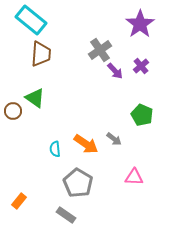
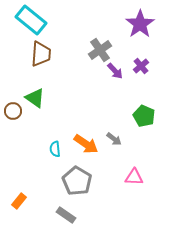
green pentagon: moved 2 px right, 1 px down
gray pentagon: moved 1 px left, 2 px up
